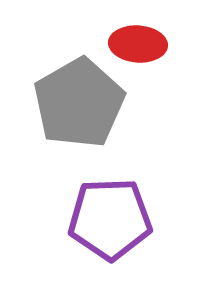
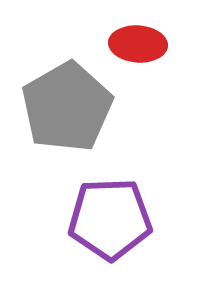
gray pentagon: moved 12 px left, 4 px down
